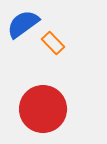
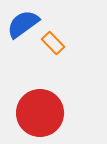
red circle: moved 3 px left, 4 px down
